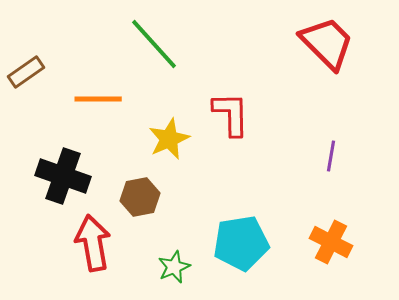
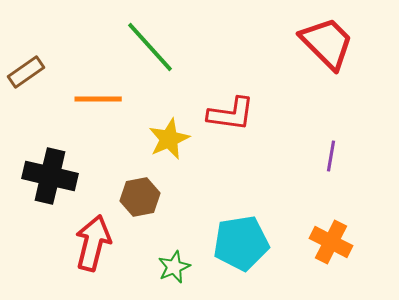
green line: moved 4 px left, 3 px down
red L-shape: rotated 99 degrees clockwise
black cross: moved 13 px left; rotated 6 degrees counterclockwise
red arrow: rotated 24 degrees clockwise
